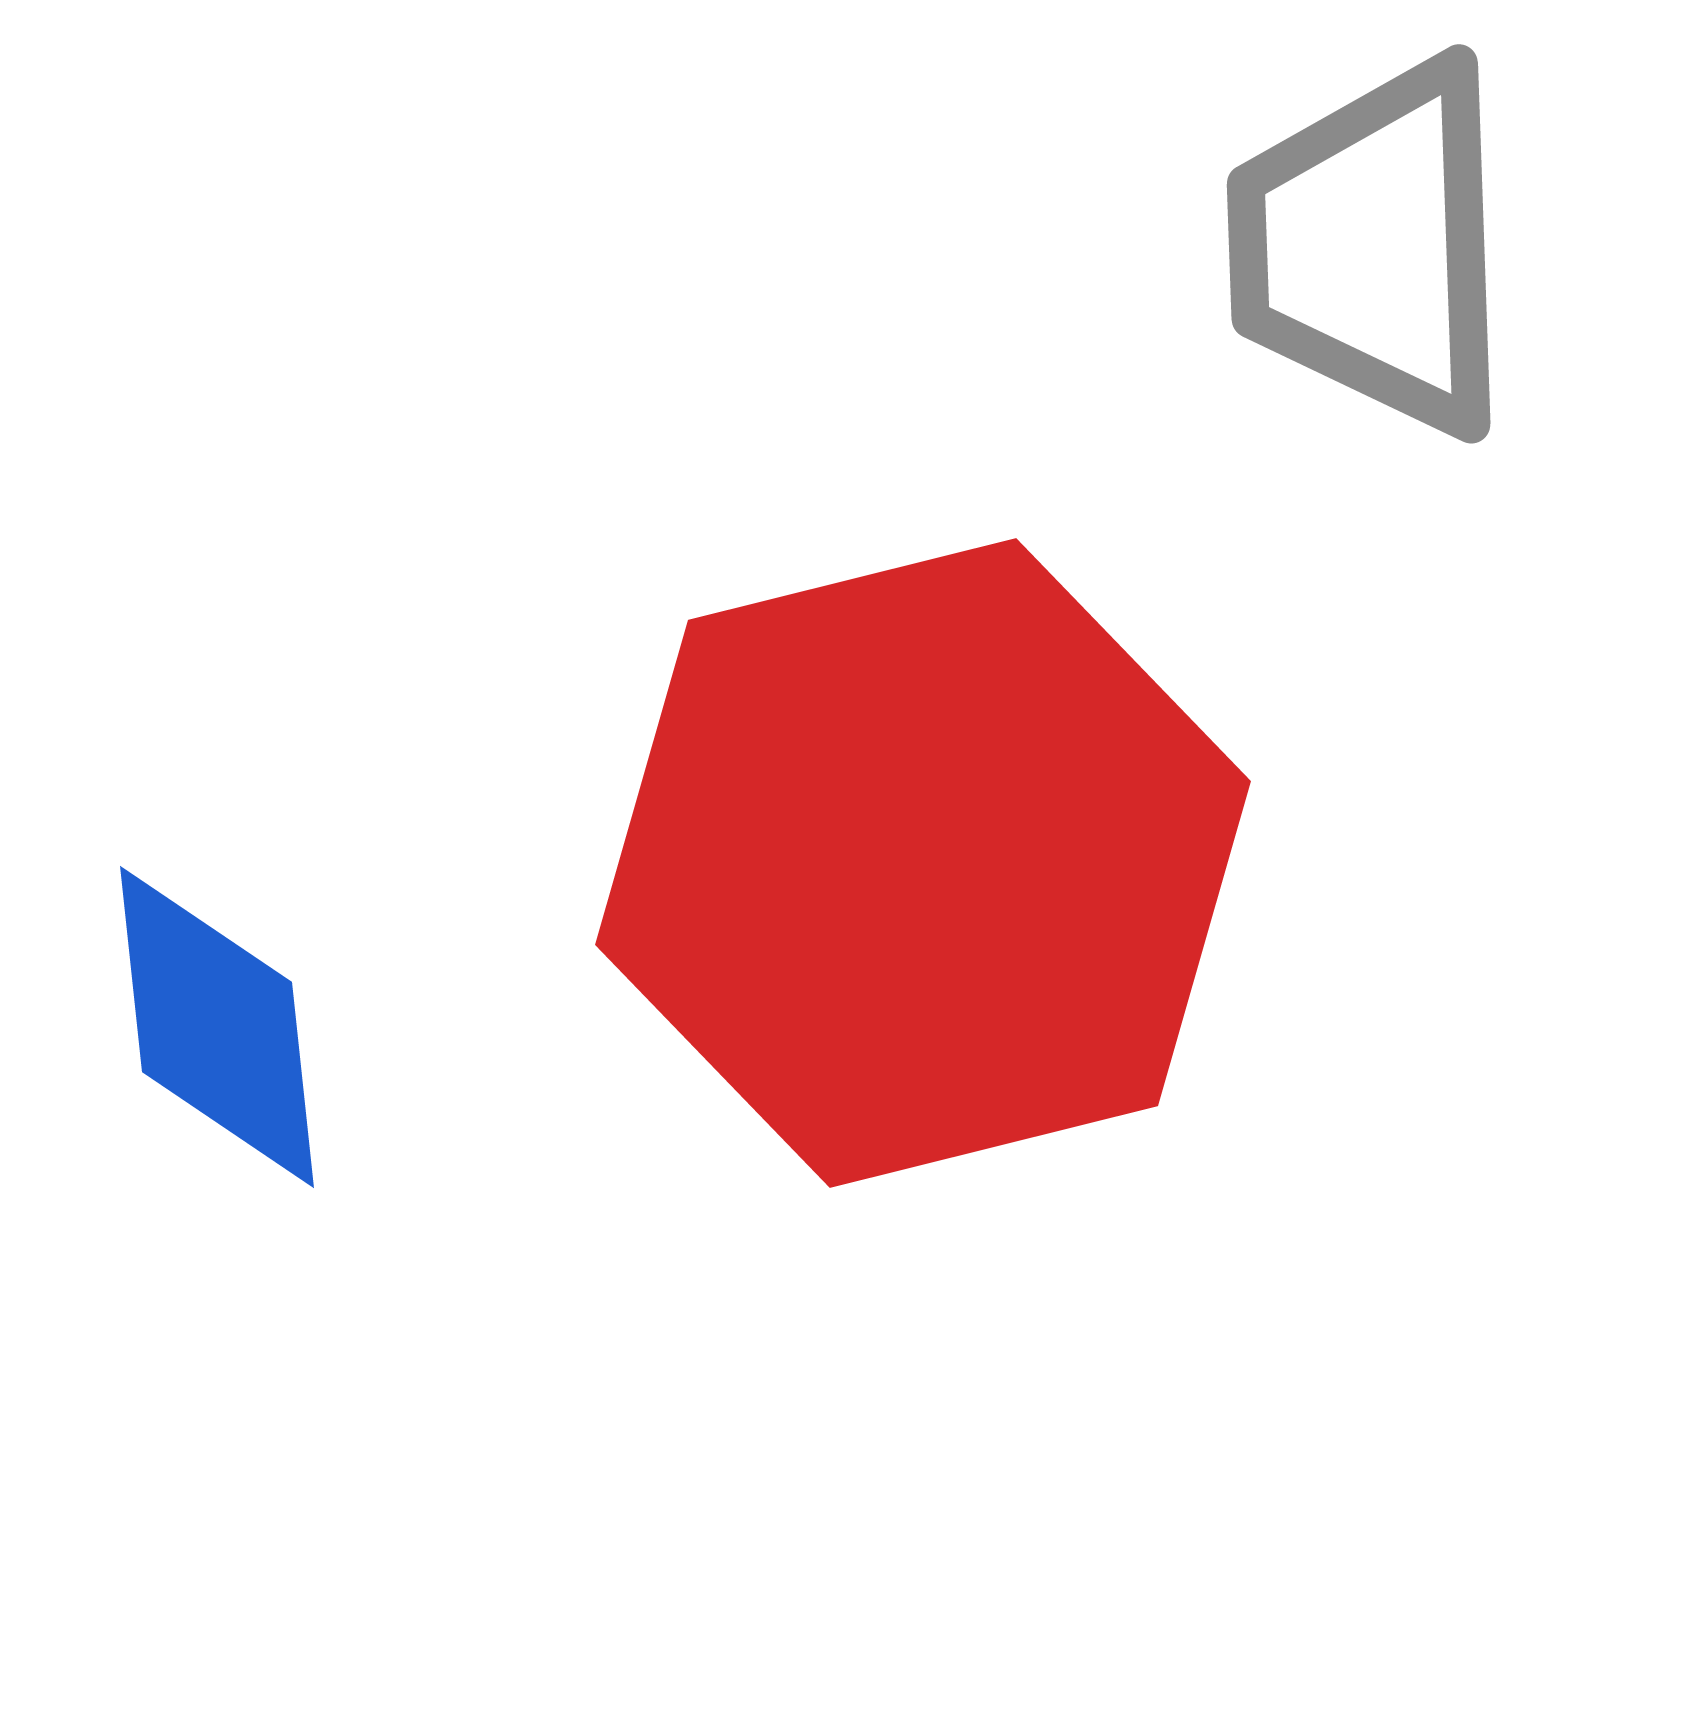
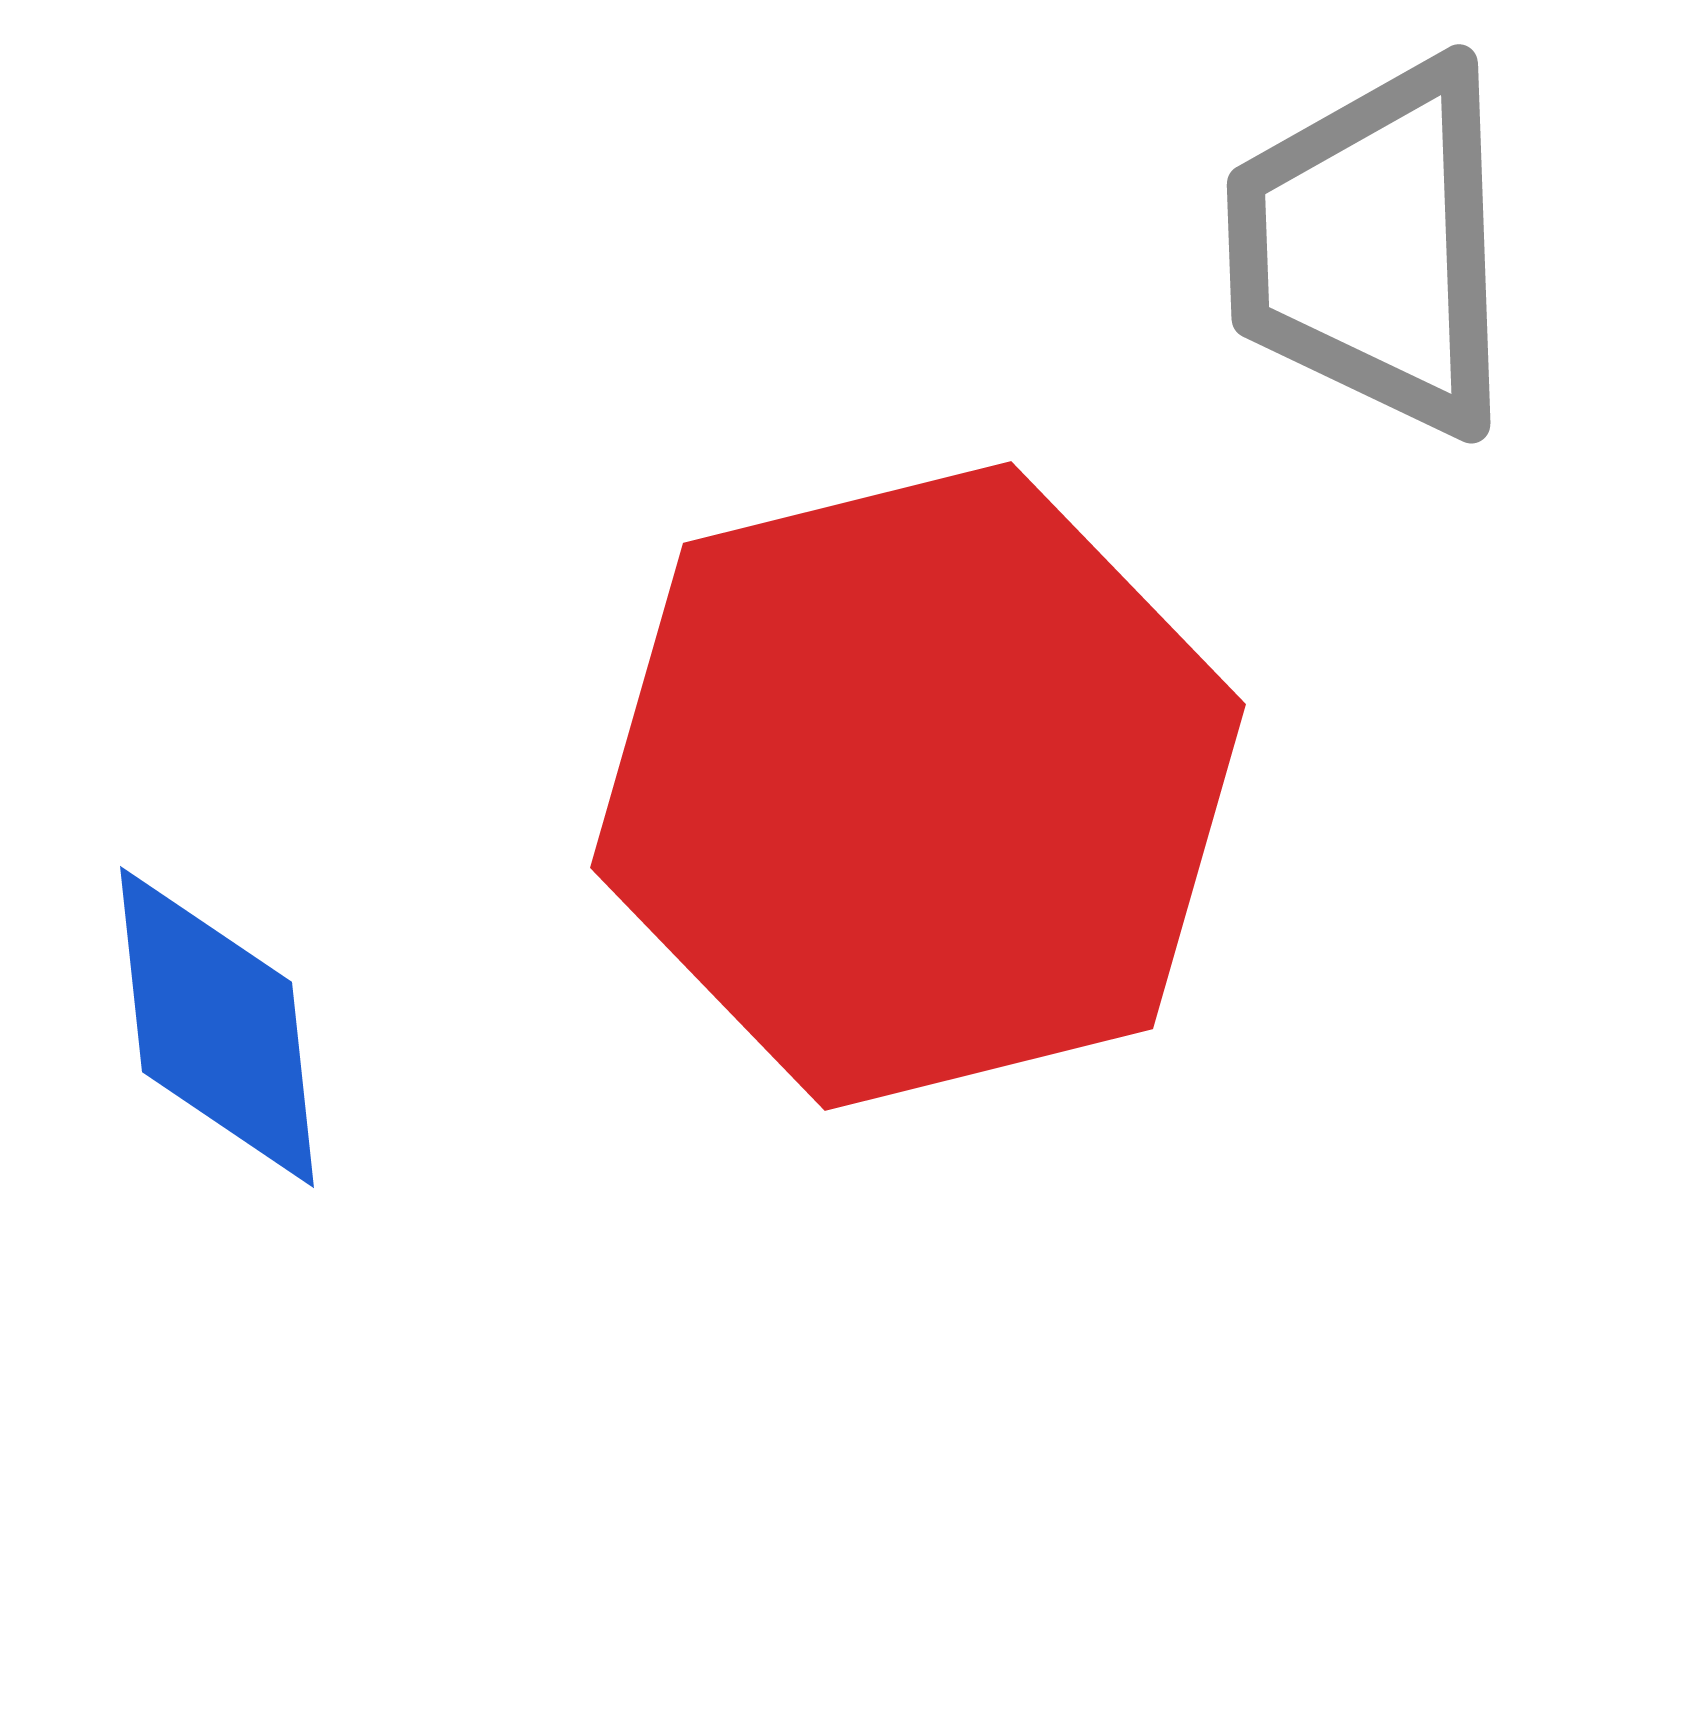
red hexagon: moved 5 px left, 77 px up
